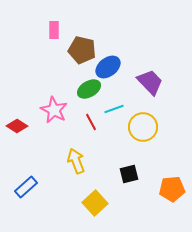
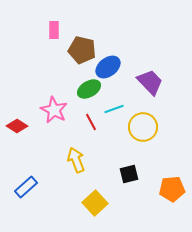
yellow arrow: moved 1 px up
